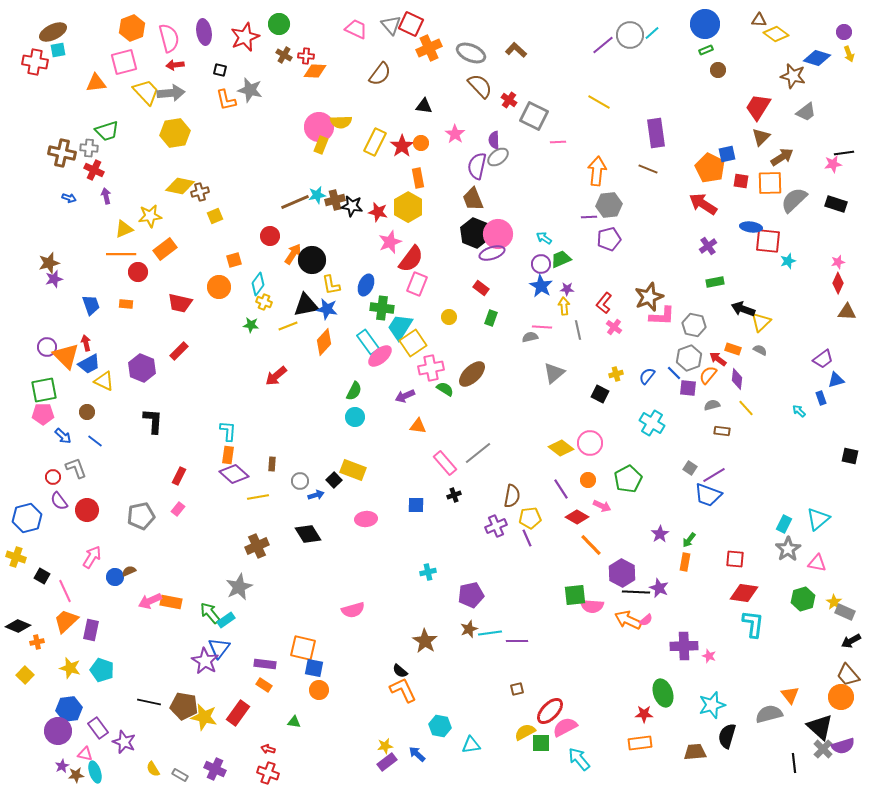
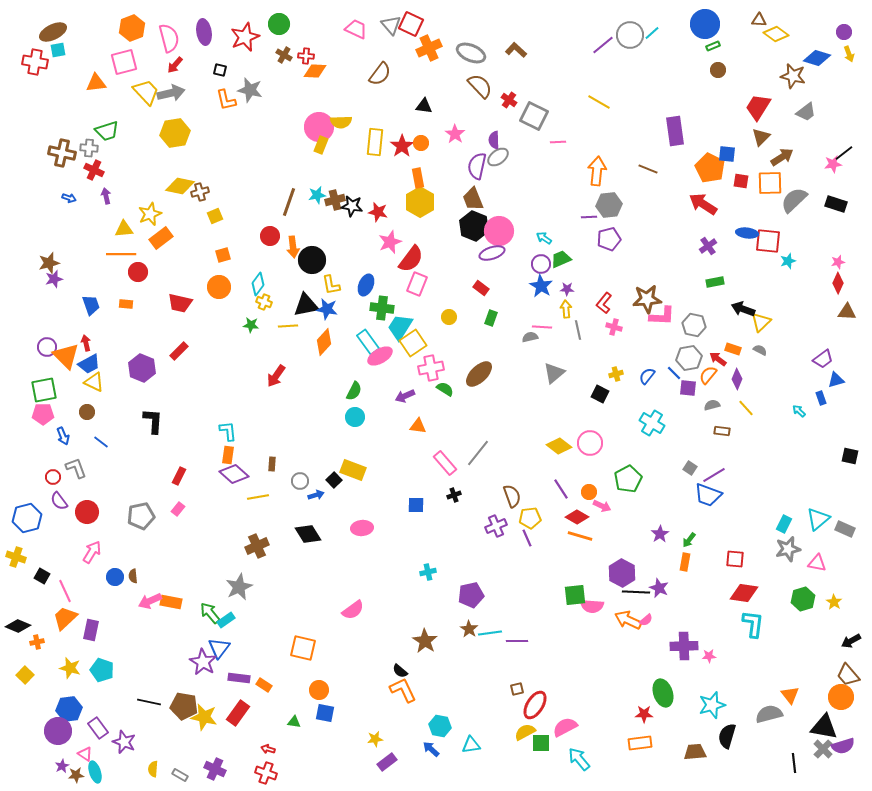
green rectangle at (706, 50): moved 7 px right, 4 px up
red arrow at (175, 65): rotated 42 degrees counterclockwise
gray arrow at (171, 93): rotated 8 degrees counterclockwise
purple rectangle at (656, 133): moved 19 px right, 2 px up
yellow rectangle at (375, 142): rotated 20 degrees counterclockwise
black line at (844, 153): rotated 30 degrees counterclockwise
blue square at (727, 154): rotated 18 degrees clockwise
brown line at (295, 202): moved 6 px left; rotated 48 degrees counterclockwise
yellow hexagon at (408, 207): moved 12 px right, 5 px up
yellow star at (150, 216): moved 2 px up; rotated 15 degrees counterclockwise
blue ellipse at (751, 227): moved 4 px left, 6 px down
yellow triangle at (124, 229): rotated 18 degrees clockwise
black hexagon at (475, 233): moved 1 px left, 7 px up
pink circle at (498, 234): moved 1 px right, 3 px up
orange rectangle at (165, 249): moved 4 px left, 11 px up
orange arrow at (293, 254): moved 7 px up; rotated 140 degrees clockwise
orange square at (234, 260): moved 11 px left, 5 px up
brown star at (649, 297): moved 2 px left, 2 px down; rotated 16 degrees clockwise
yellow arrow at (564, 306): moved 2 px right, 3 px down
yellow line at (288, 326): rotated 18 degrees clockwise
pink cross at (614, 327): rotated 21 degrees counterclockwise
pink ellipse at (380, 356): rotated 10 degrees clockwise
gray hexagon at (689, 358): rotated 10 degrees clockwise
brown ellipse at (472, 374): moved 7 px right
red arrow at (276, 376): rotated 15 degrees counterclockwise
purple diamond at (737, 379): rotated 15 degrees clockwise
yellow triangle at (104, 381): moved 10 px left, 1 px down
cyan L-shape at (228, 431): rotated 10 degrees counterclockwise
blue arrow at (63, 436): rotated 24 degrees clockwise
blue line at (95, 441): moved 6 px right, 1 px down
yellow diamond at (561, 448): moved 2 px left, 2 px up
gray line at (478, 453): rotated 12 degrees counterclockwise
orange circle at (588, 480): moved 1 px right, 12 px down
brown semicircle at (512, 496): rotated 30 degrees counterclockwise
red circle at (87, 510): moved 2 px down
pink ellipse at (366, 519): moved 4 px left, 9 px down
orange line at (591, 545): moved 11 px left, 9 px up; rotated 30 degrees counterclockwise
gray star at (788, 549): rotated 20 degrees clockwise
pink arrow at (92, 557): moved 5 px up
brown semicircle at (129, 571): moved 4 px right, 5 px down; rotated 72 degrees counterclockwise
pink semicircle at (353, 610): rotated 20 degrees counterclockwise
gray rectangle at (845, 612): moved 83 px up
orange trapezoid at (66, 621): moved 1 px left, 3 px up
brown star at (469, 629): rotated 18 degrees counterclockwise
pink star at (709, 656): rotated 24 degrees counterclockwise
purple star at (205, 661): moved 2 px left, 1 px down
purple rectangle at (265, 664): moved 26 px left, 14 px down
blue square at (314, 668): moved 11 px right, 45 px down
red ellipse at (550, 711): moved 15 px left, 6 px up; rotated 12 degrees counterclockwise
black triangle at (820, 727): moved 4 px right; rotated 32 degrees counterclockwise
yellow star at (385, 746): moved 10 px left, 7 px up
pink triangle at (85, 754): rotated 21 degrees clockwise
blue arrow at (417, 754): moved 14 px right, 5 px up
yellow semicircle at (153, 769): rotated 35 degrees clockwise
red cross at (268, 773): moved 2 px left
